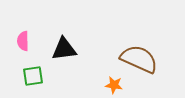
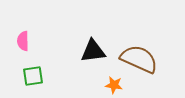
black triangle: moved 29 px right, 2 px down
